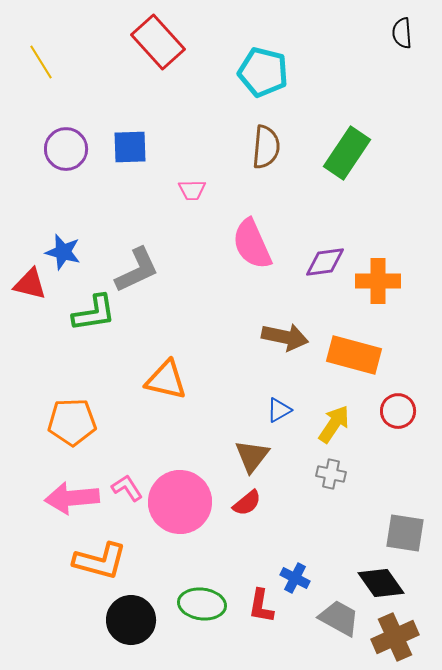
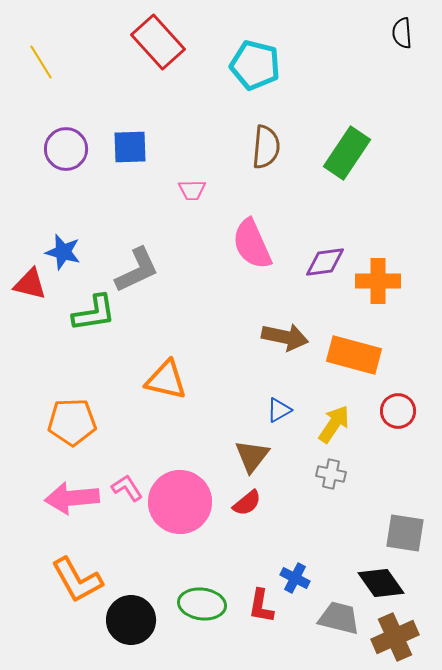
cyan pentagon: moved 8 px left, 7 px up
orange L-shape: moved 23 px left, 19 px down; rotated 46 degrees clockwise
gray trapezoid: rotated 15 degrees counterclockwise
